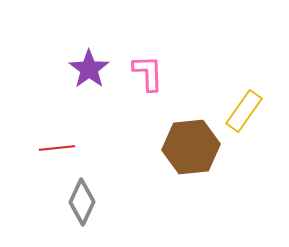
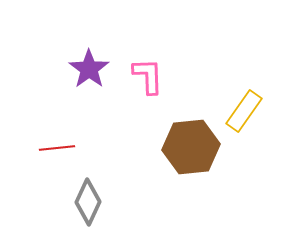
pink L-shape: moved 3 px down
gray diamond: moved 6 px right
